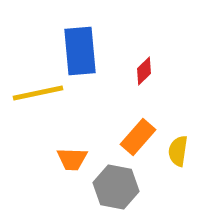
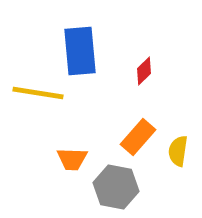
yellow line: rotated 21 degrees clockwise
